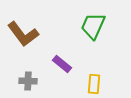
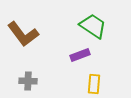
green trapezoid: rotated 100 degrees clockwise
purple rectangle: moved 18 px right, 9 px up; rotated 60 degrees counterclockwise
